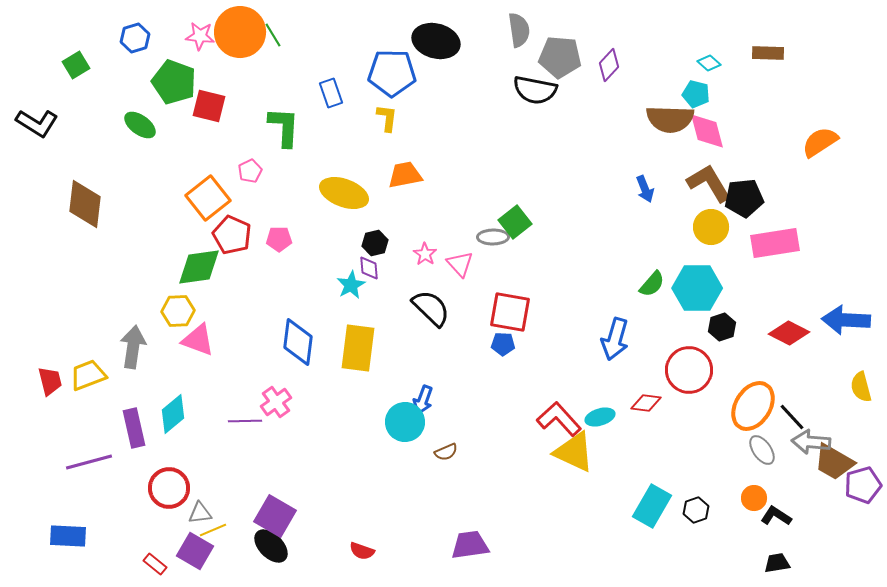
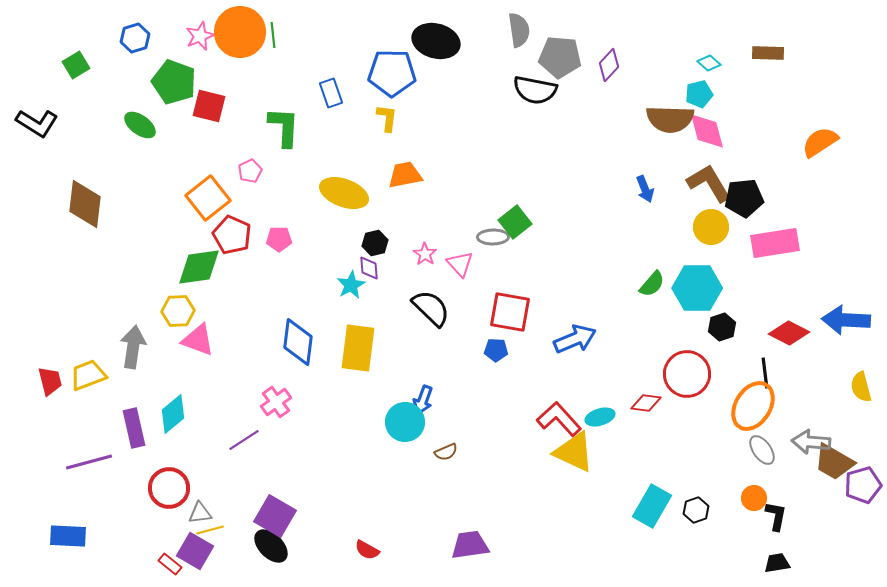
green line at (273, 35): rotated 25 degrees clockwise
pink star at (200, 36): rotated 28 degrees counterclockwise
cyan pentagon at (696, 94): moved 3 px right; rotated 28 degrees counterclockwise
blue arrow at (615, 339): moved 40 px left; rotated 129 degrees counterclockwise
blue pentagon at (503, 344): moved 7 px left, 6 px down
red circle at (689, 370): moved 2 px left, 4 px down
black line at (792, 417): moved 27 px left, 44 px up; rotated 36 degrees clockwise
purple line at (245, 421): moved 1 px left, 19 px down; rotated 32 degrees counterclockwise
black L-shape at (776, 516): rotated 68 degrees clockwise
yellow line at (213, 530): moved 3 px left; rotated 8 degrees clockwise
red semicircle at (362, 551): moved 5 px right, 1 px up; rotated 10 degrees clockwise
red rectangle at (155, 564): moved 15 px right
